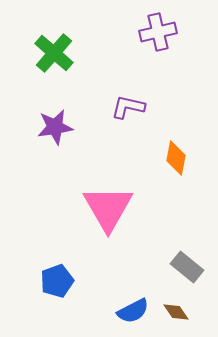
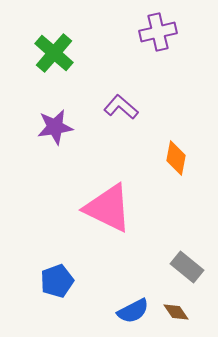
purple L-shape: moved 7 px left; rotated 28 degrees clockwise
pink triangle: rotated 34 degrees counterclockwise
